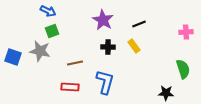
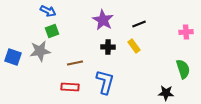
gray star: rotated 20 degrees counterclockwise
